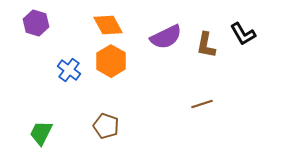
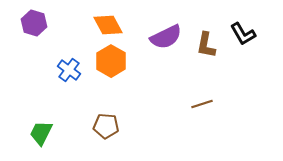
purple hexagon: moved 2 px left
brown pentagon: rotated 15 degrees counterclockwise
